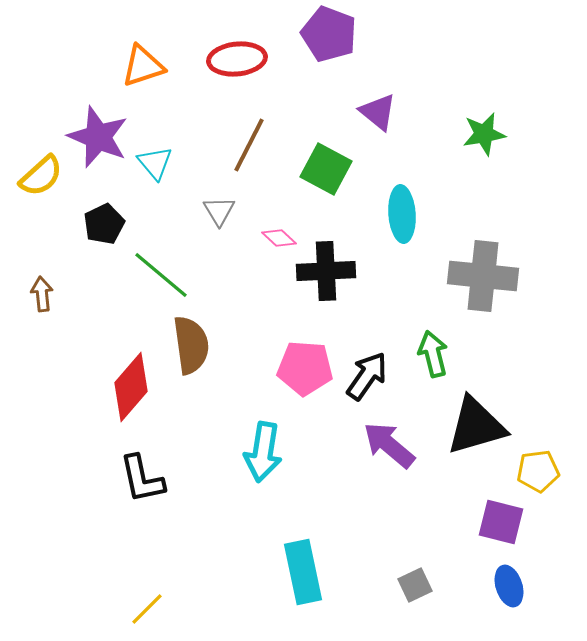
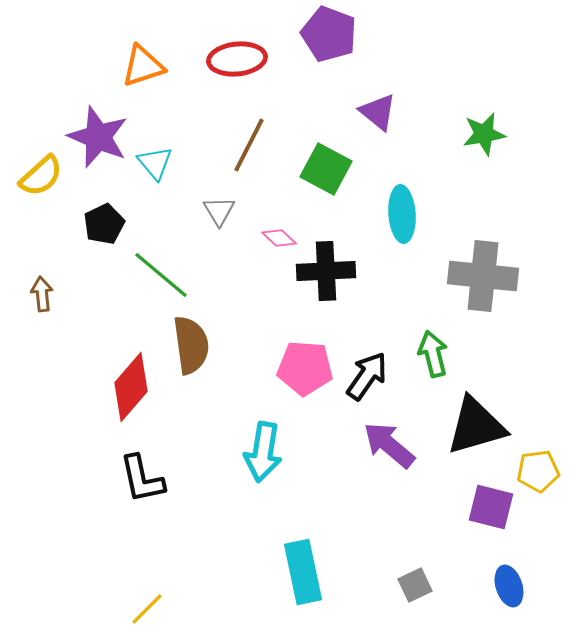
purple square: moved 10 px left, 15 px up
